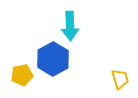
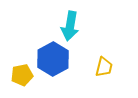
cyan arrow: rotated 12 degrees clockwise
yellow trapezoid: moved 16 px left, 12 px up; rotated 30 degrees clockwise
